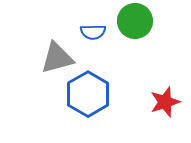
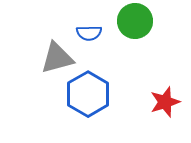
blue semicircle: moved 4 px left, 1 px down
